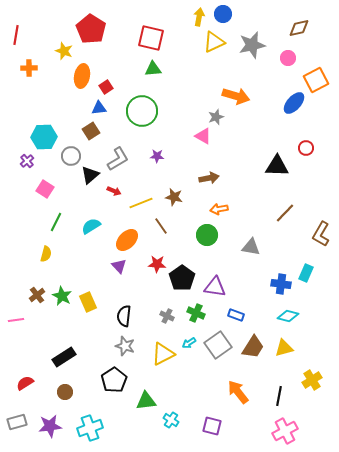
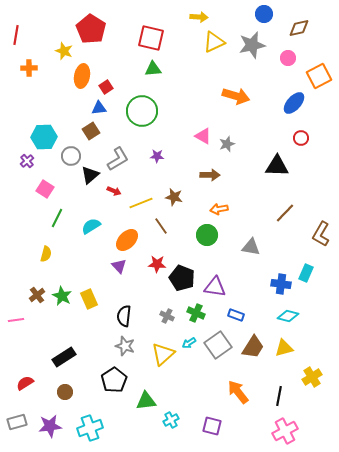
blue circle at (223, 14): moved 41 px right
yellow arrow at (199, 17): rotated 84 degrees clockwise
orange square at (316, 80): moved 3 px right, 4 px up
gray star at (216, 117): moved 11 px right, 27 px down
red circle at (306, 148): moved 5 px left, 10 px up
brown arrow at (209, 178): moved 1 px right, 3 px up; rotated 12 degrees clockwise
green line at (56, 222): moved 1 px right, 4 px up
black pentagon at (182, 278): rotated 15 degrees counterclockwise
yellow rectangle at (88, 302): moved 1 px right, 3 px up
yellow triangle at (163, 354): rotated 15 degrees counterclockwise
yellow cross at (312, 380): moved 3 px up
cyan cross at (171, 420): rotated 28 degrees clockwise
